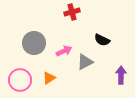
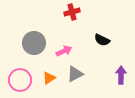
gray triangle: moved 10 px left, 12 px down
